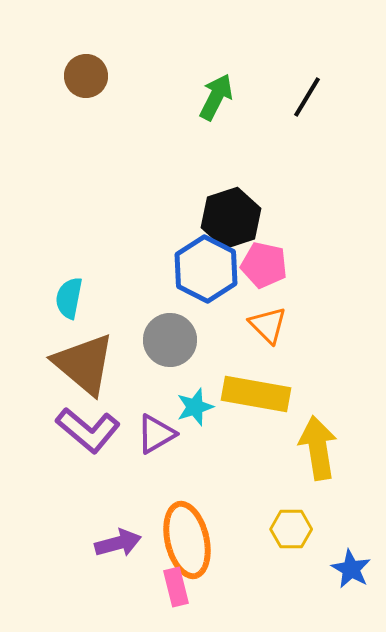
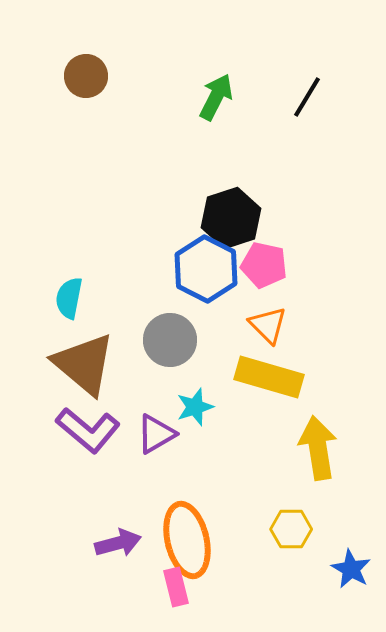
yellow rectangle: moved 13 px right, 17 px up; rotated 6 degrees clockwise
